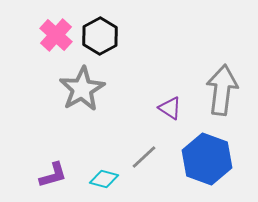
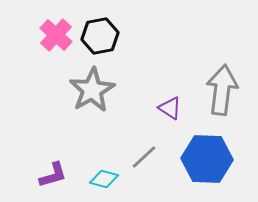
black hexagon: rotated 18 degrees clockwise
gray star: moved 10 px right, 1 px down
blue hexagon: rotated 18 degrees counterclockwise
